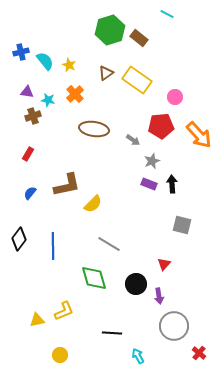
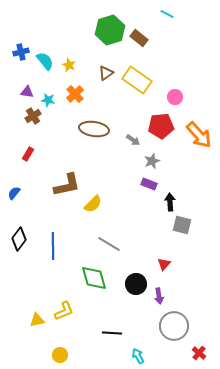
brown cross: rotated 14 degrees counterclockwise
black arrow: moved 2 px left, 18 px down
blue semicircle: moved 16 px left
